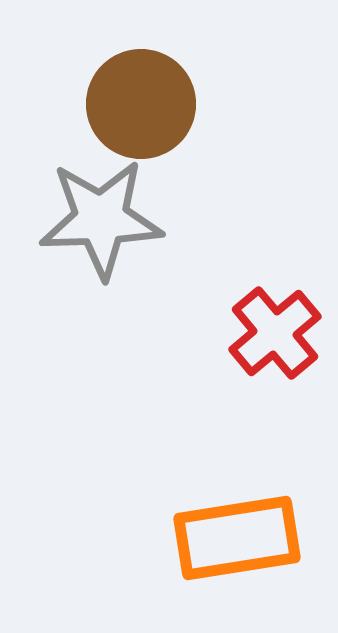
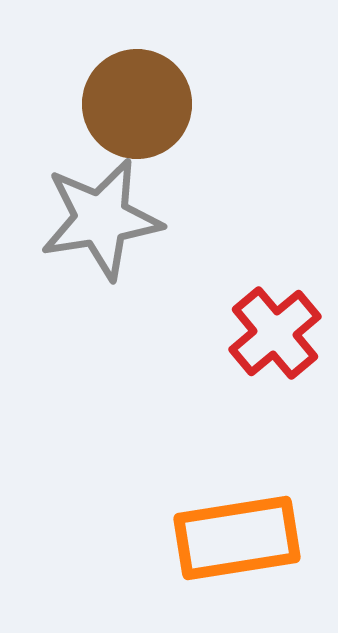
brown circle: moved 4 px left
gray star: rotated 7 degrees counterclockwise
